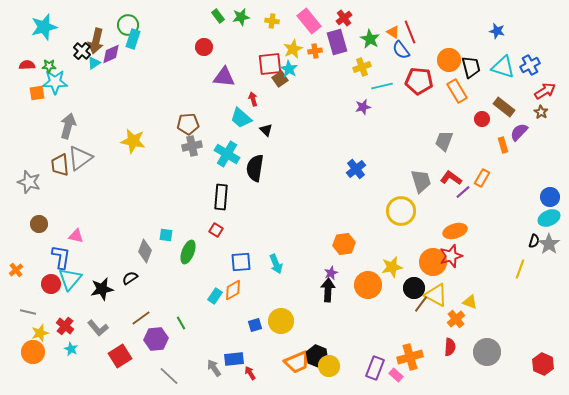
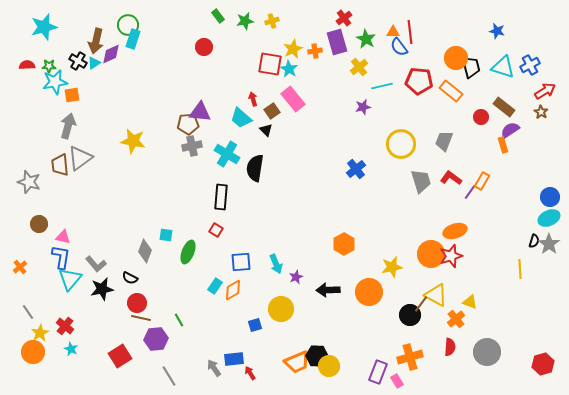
green star at (241, 17): moved 4 px right, 4 px down
yellow cross at (272, 21): rotated 24 degrees counterclockwise
pink rectangle at (309, 21): moved 16 px left, 78 px down
orange triangle at (393, 32): rotated 32 degrees counterclockwise
red line at (410, 32): rotated 15 degrees clockwise
green star at (370, 39): moved 4 px left
blue semicircle at (401, 50): moved 2 px left, 3 px up
black cross at (82, 51): moved 4 px left, 10 px down; rotated 12 degrees counterclockwise
orange circle at (449, 60): moved 7 px right, 2 px up
red square at (270, 64): rotated 15 degrees clockwise
yellow cross at (362, 67): moved 3 px left; rotated 18 degrees counterclockwise
purple triangle at (224, 77): moved 24 px left, 35 px down
brown square at (280, 79): moved 8 px left, 32 px down
cyan star at (55, 82): rotated 10 degrees counterclockwise
orange rectangle at (457, 91): moved 6 px left; rotated 20 degrees counterclockwise
orange square at (37, 93): moved 35 px right, 2 px down
red circle at (482, 119): moved 1 px left, 2 px up
purple semicircle at (519, 132): moved 9 px left, 2 px up; rotated 12 degrees clockwise
orange rectangle at (482, 178): moved 3 px down
purple line at (463, 192): moved 7 px right; rotated 14 degrees counterclockwise
yellow circle at (401, 211): moved 67 px up
pink triangle at (76, 236): moved 13 px left, 1 px down
orange hexagon at (344, 244): rotated 20 degrees counterclockwise
orange circle at (433, 262): moved 2 px left, 8 px up
yellow line at (520, 269): rotated 24 degrees counterclockwise
orange cross at (16, 270): moved 4 px right, 3 px up
purple star at (331, 273): moved 35 px left, 4 px down
black semicircle at (130, 278): rotated 119 degrees counterclockwise
red circle at (51, 284): moved 86 px right, 19 px down
orange circle at (368, 285): moved 1 px right, 7 px down
black circle at (414, 288): moved 4 px left, 27 px down
black arrow at (328, 290): rotated 95 degrees counterclockwise
cyan rectangle at (215, 296): moved 10 px up
gray line at (28, 312): rotated 42 degrees clockwise
brown line at (141, 318): rotated 48 degrees clockwise
yellow circle at (281, 321): moved 12 px up
green line at (181, 323): moved 2 px left, 3 px up
gray L-shape at (98, 328): moved 2 px left, 64 px up
yellow star at (40, 333): rotated 12 degrees counterclockwise
black hexagon at (317, 356): rotated 20 degrees counterclockwise
red hexagon at (543, 364): rotated 20 degrees clockwise
purple rectangle at (375, 368): moved 3 px right, 4 px down
pink rectangle at (396, 375): moved 1 px right, 6 px down; rotated 16 degrees clockwise
gray line at (169, 376): rotated 15 degrees clockwise
